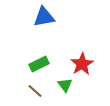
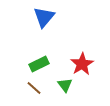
blue triangle: rotated 40 degrees counterclockwise
brown line: moved 1 px left, 3 px up
